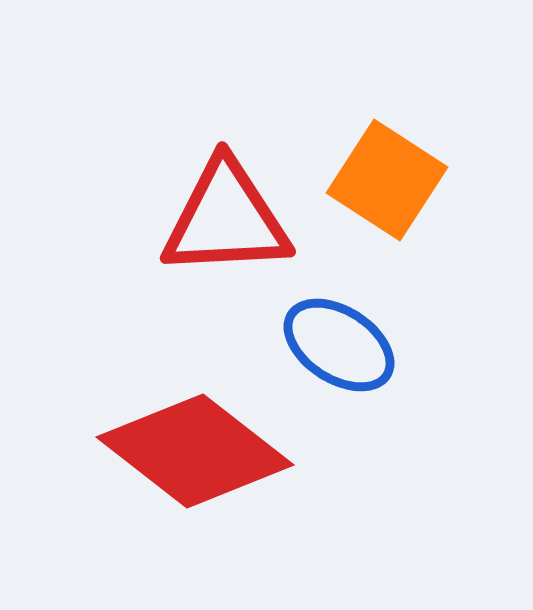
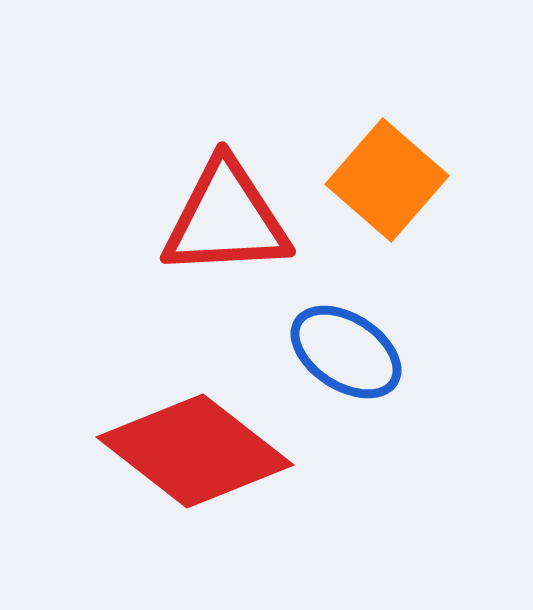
orange square: rotated 8 degrees clockwise
blue ellipse: moved 7 px right, 7 px down
